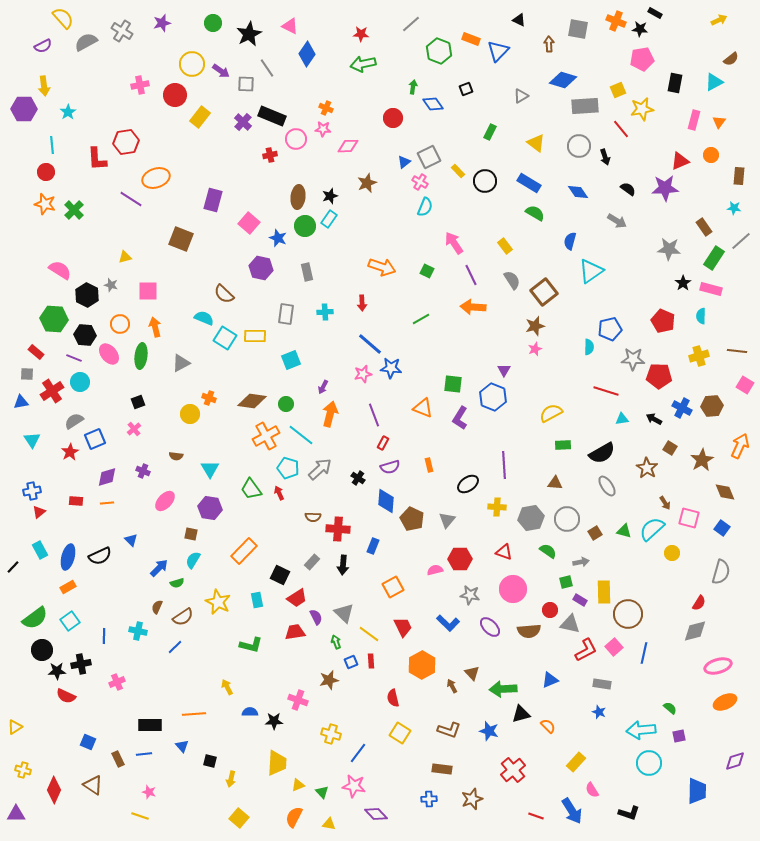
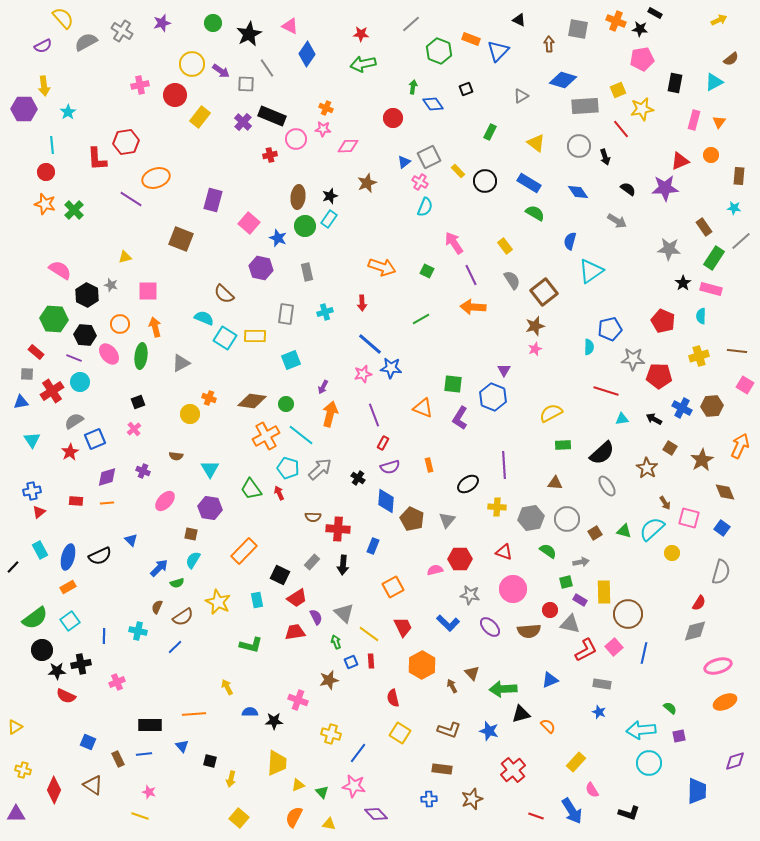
cyan cross at (325, 312): rotated 14 degrees counterclockwise
black semicircle at (602, 453): rotated 12 degrees counterclockwise
